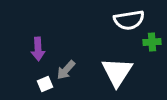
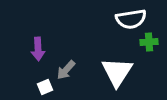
white semicircle: moved 2 px right, 1 px up
green cross: moved 3 px left
white square: moved 3 px down
